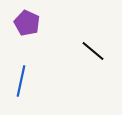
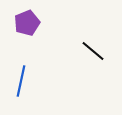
purple pentagon: rotated 25 degrees clockwise
